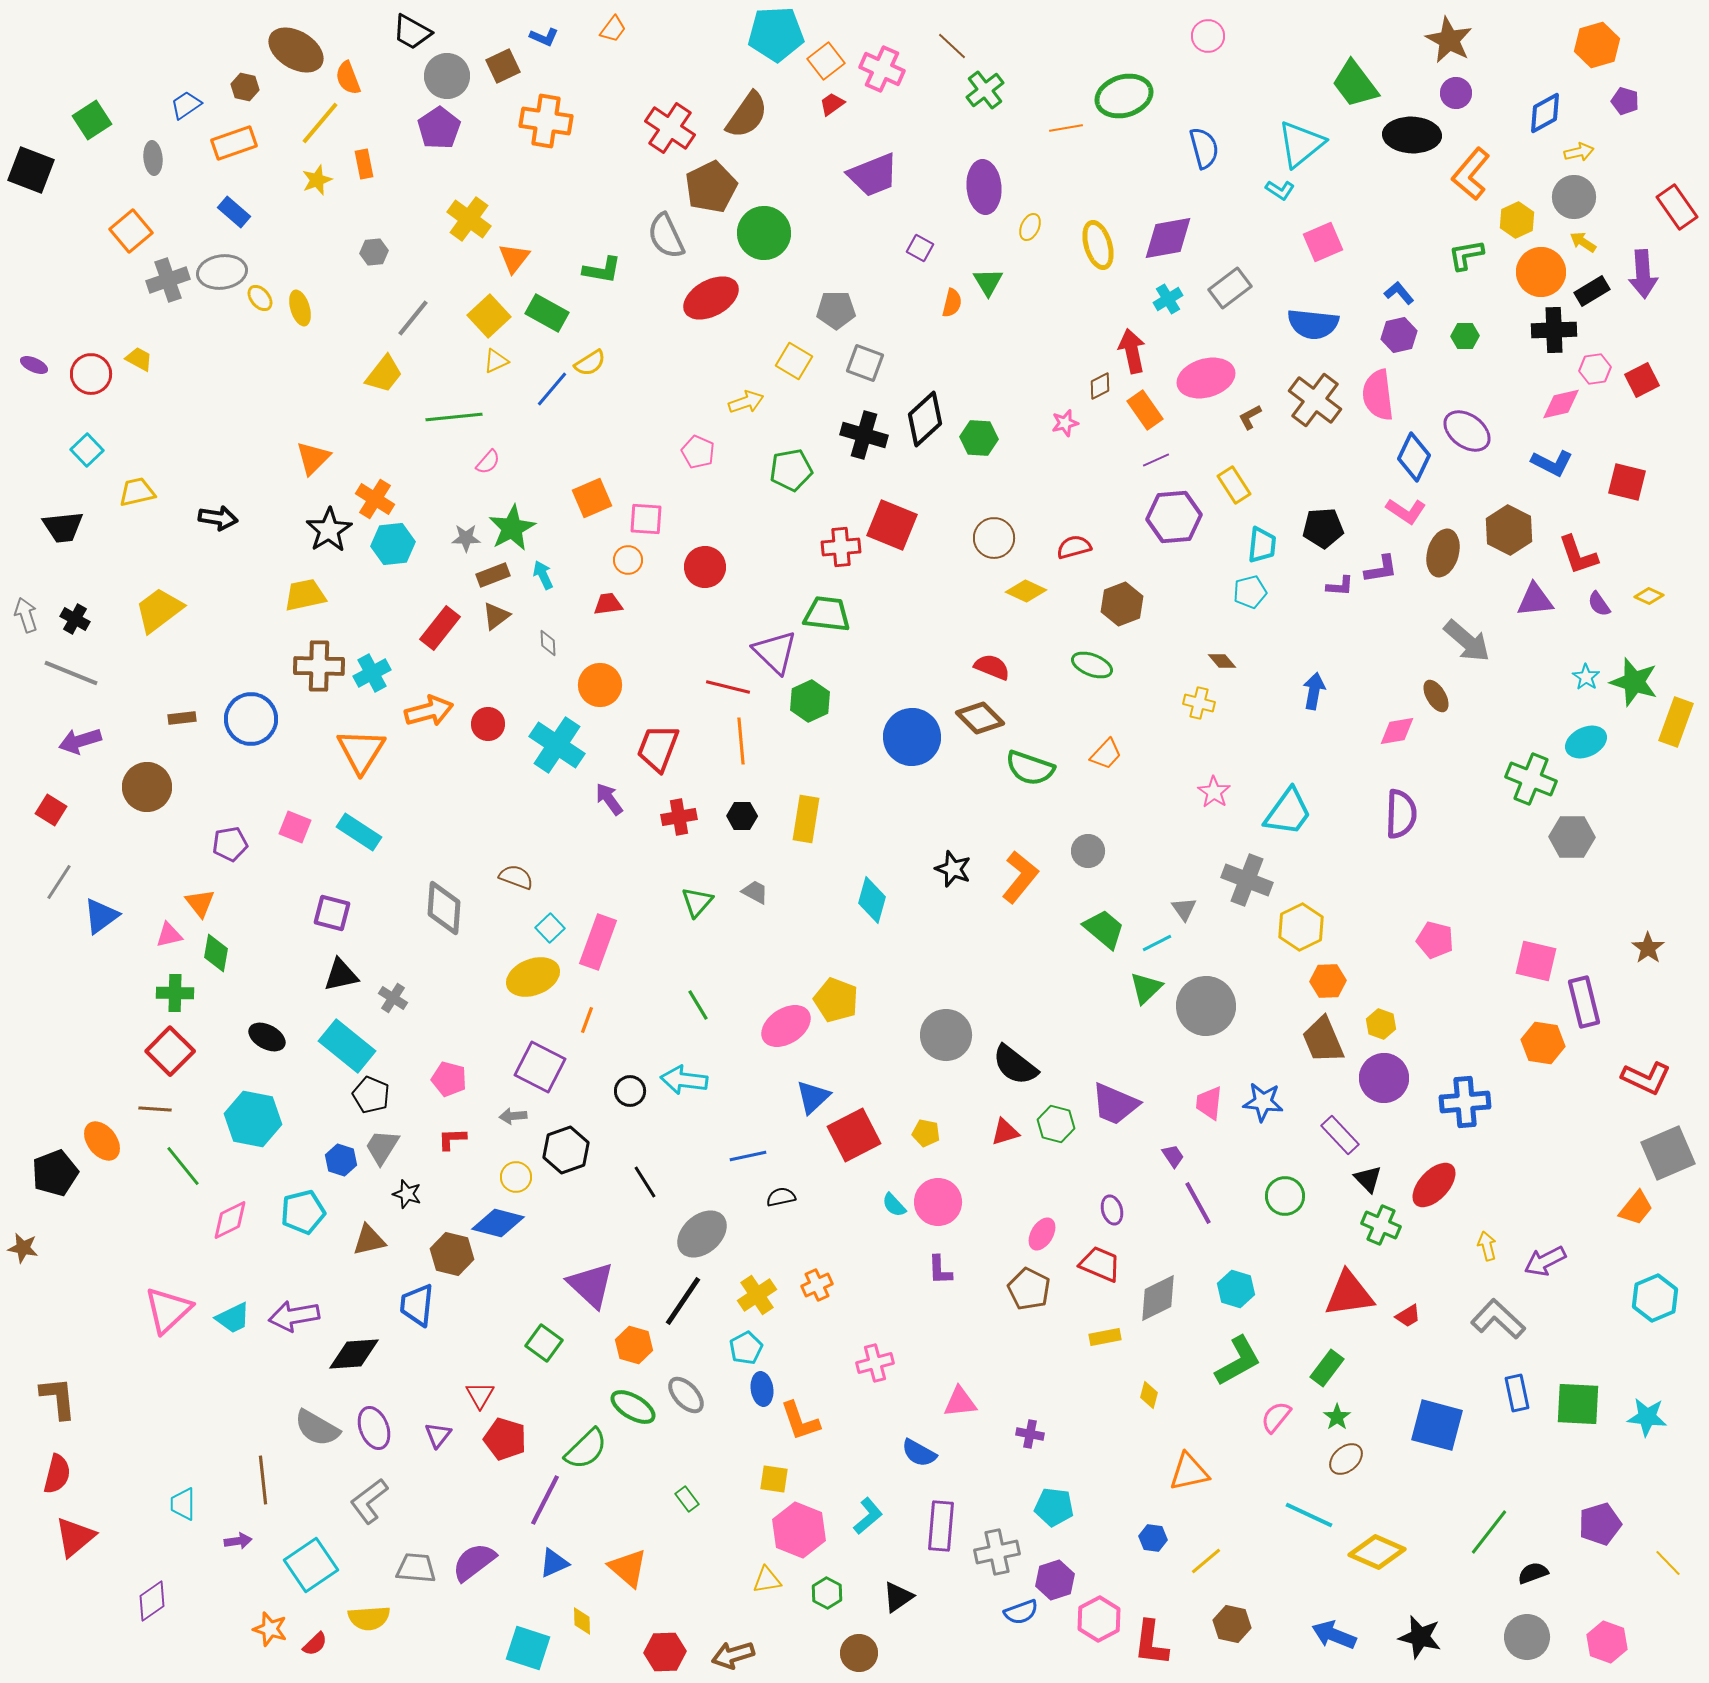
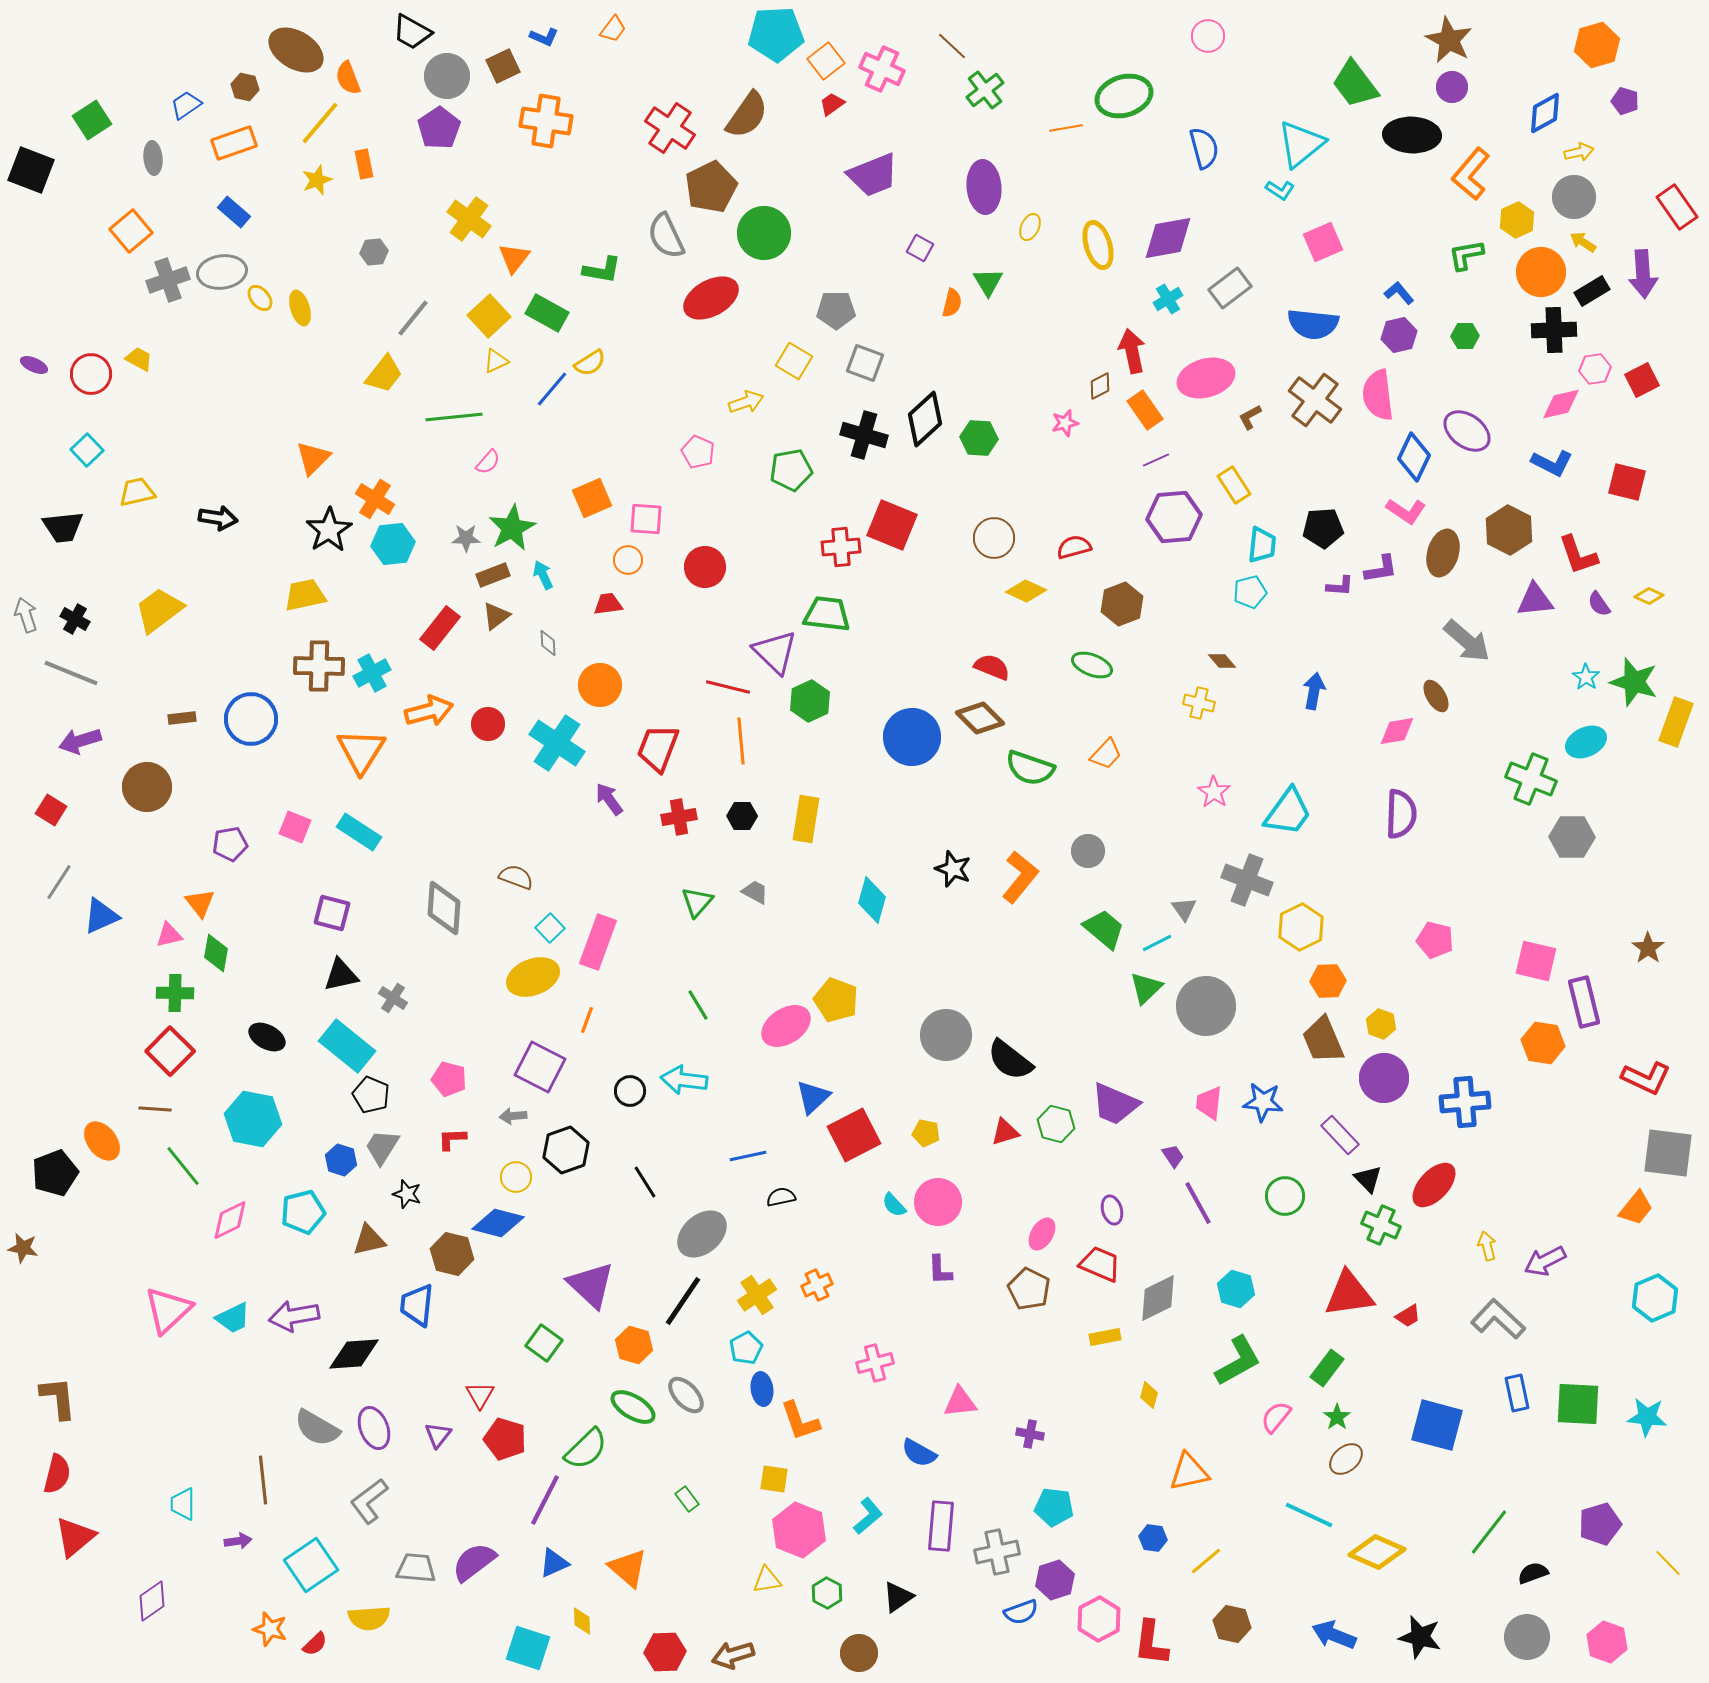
purple circle at (1456, 93): moved 4 px left, 6 px up
cyan cross at (557, 745): moved 2 px up
blue triangle at (101, 916): rotated 12 degrees clockwise
black semicircle at (1015, 1065): moved 5 px left, 5 px up
gray square at (1668, 1153): rotated 30 degrees clockwise
